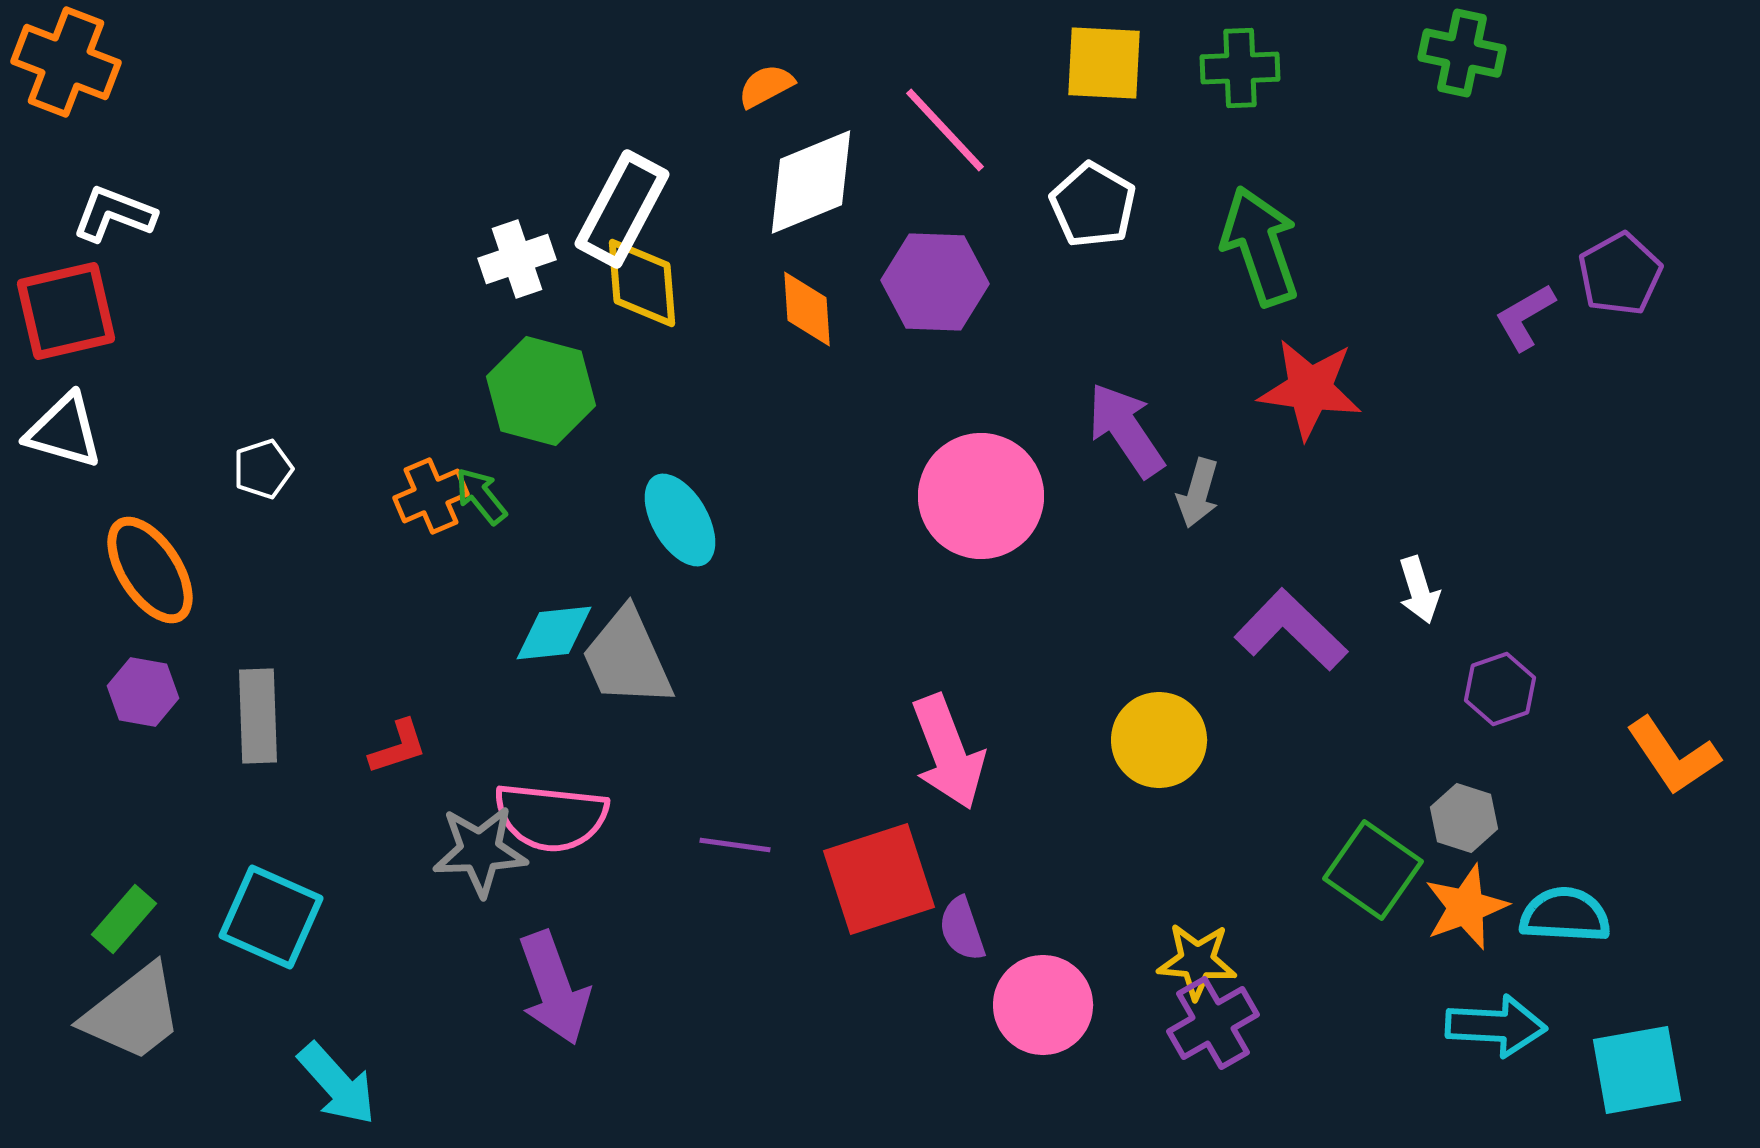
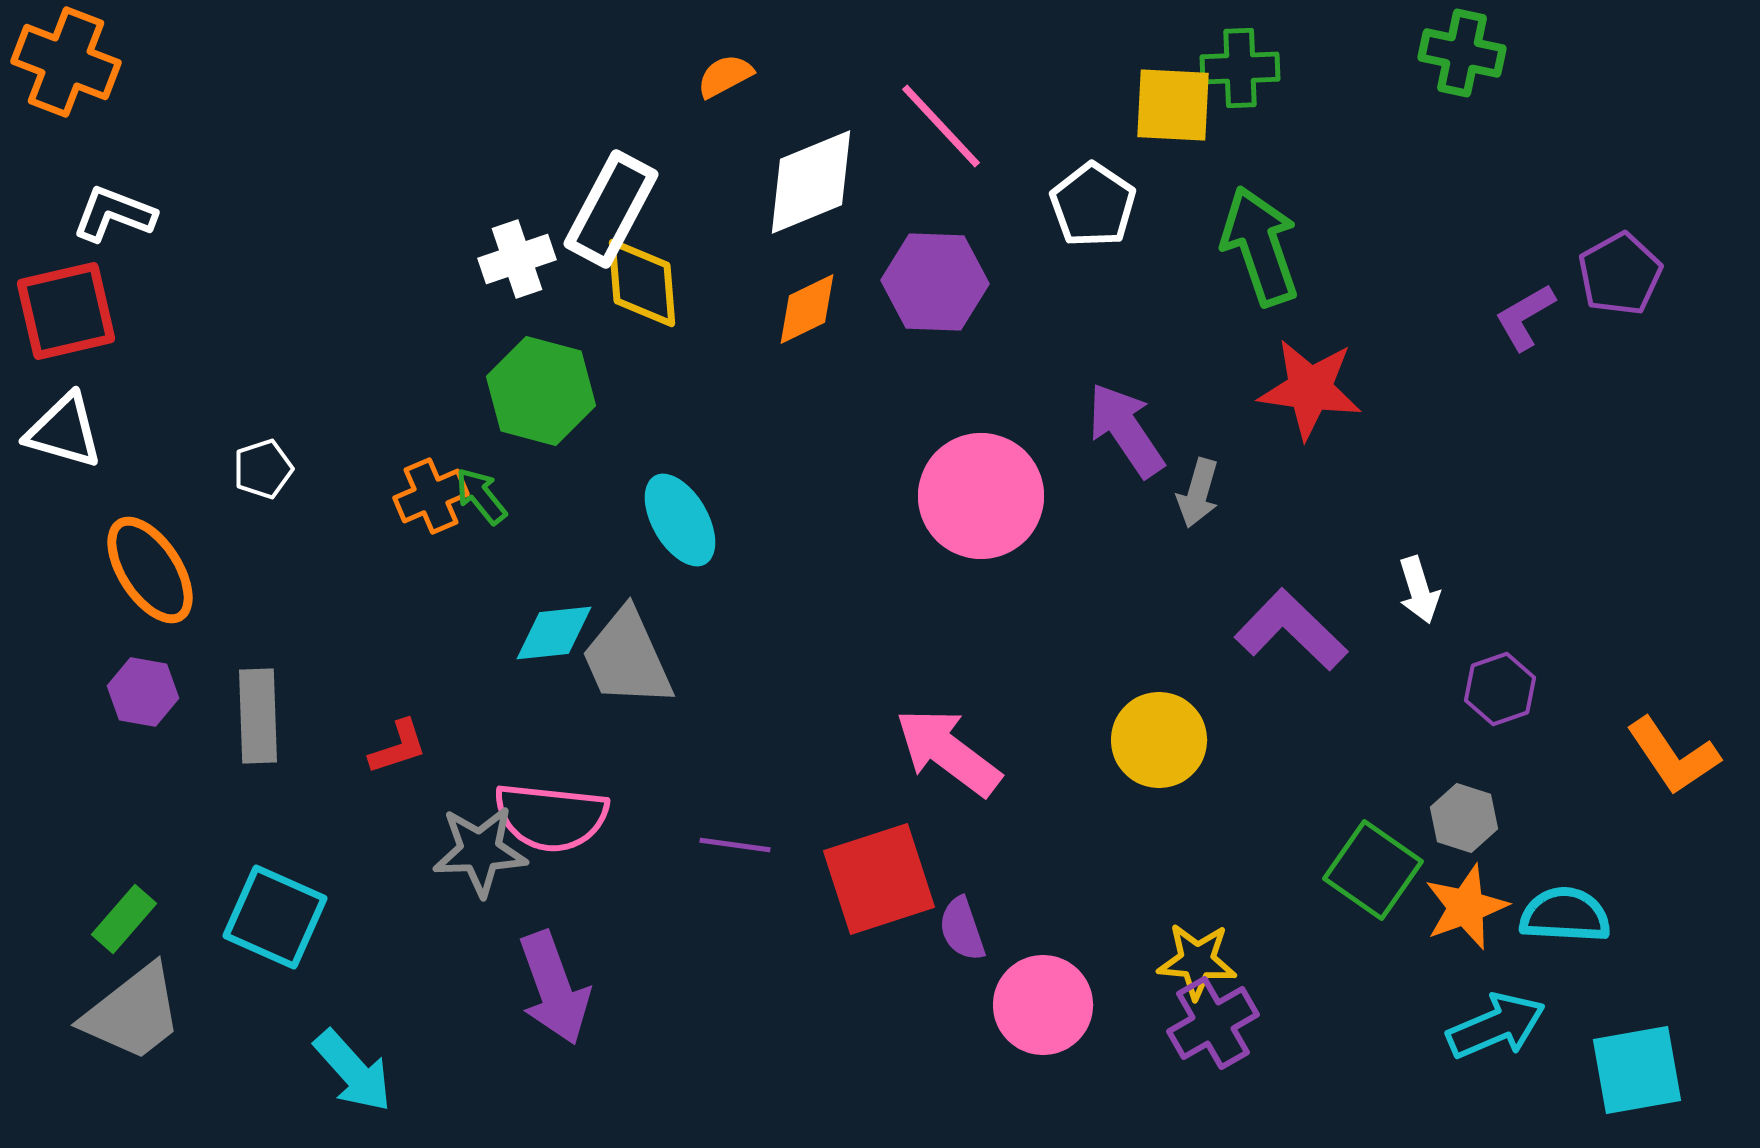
yellow square at (1104, 63): moved 69 px right, 42 px down
orange semicircle at (766, 86): moved 41 px left, 10 px up
pink line at (945, 130): moved 4 px left, 4 px up
white pentagon at (1093, 205): rotated 4 degrees clockwise
white rectangle at (622, 209): moved 11 px left
orange diamond at (807, 309): rotated 68 degrees clockwise
pink arrow at (948, 752): rotated 148 degrees clockwise
cyan square at (271, 917): moved 4 px right
cyan arrow at (1496, 1026): rotated 26 degrees counterclockwise
cyan arrow at (337, 1084): moved 16 px right, 13 px up
